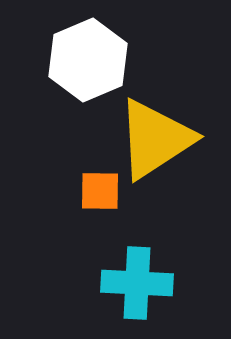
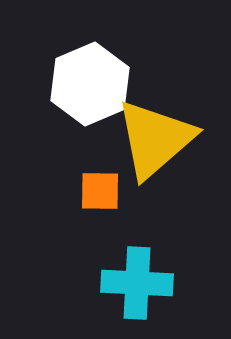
white hexagon: moved 2 px right, 24 px down
yellow triangle: rotated 8 degrees counterclockwise
